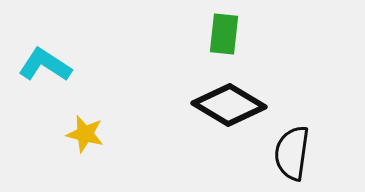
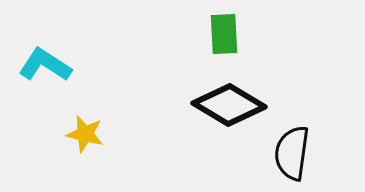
green rectangle: rotated 9 degrees counterclockwise
